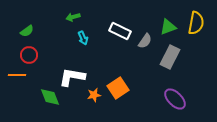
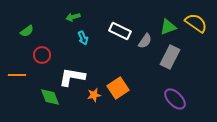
yellow semicircle: rotated 65 degrees counterclockwise
red circle: moved 13 px right
